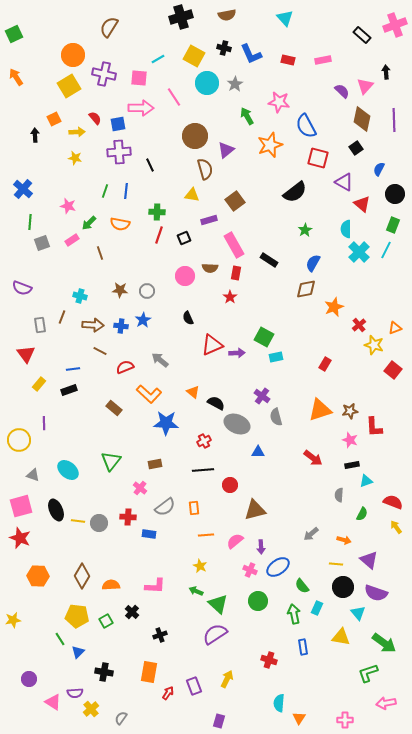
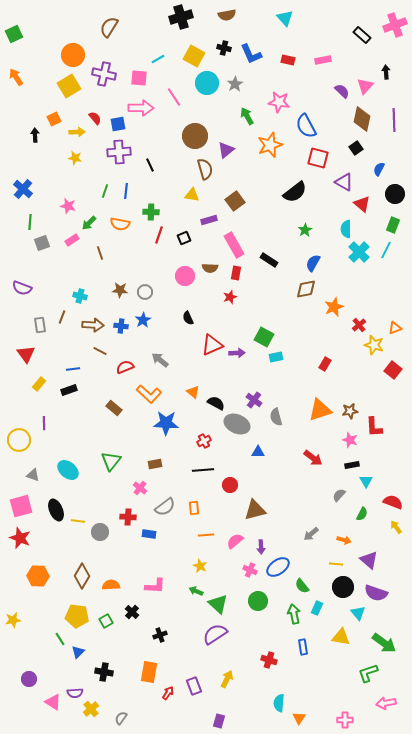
green cross at (157, 212): moved 6 px left
gray circle at (147, 291): moved 2 px left, 1 px down
red star at (230, 297): rotated 16 degrees clockwise
purple cross at (262, 396): moved 8 px left, 4 px down
cyan triangle at (366, 481): rotated 40 degrees counterclockwise
gray semicircle at (339, 495): rotated 40 degrees clockwise
gray circle at (99, 523): moved 1 px right, 9 px down
